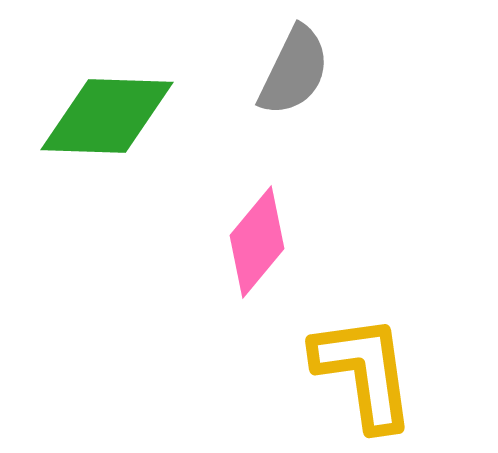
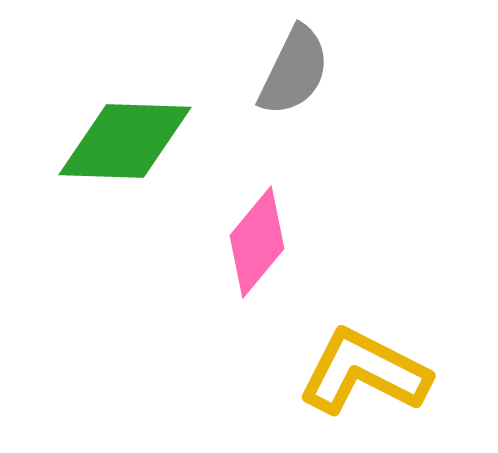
green diamond: moved 18 px right, 25 px down
yellow L-shape: rotated 55 degrees counterclockwise
